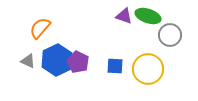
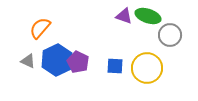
yellow circle: moved 1 px left, 1 px up
